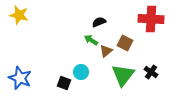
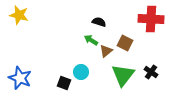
black semicircle: rotated 40 degrees clockwise
